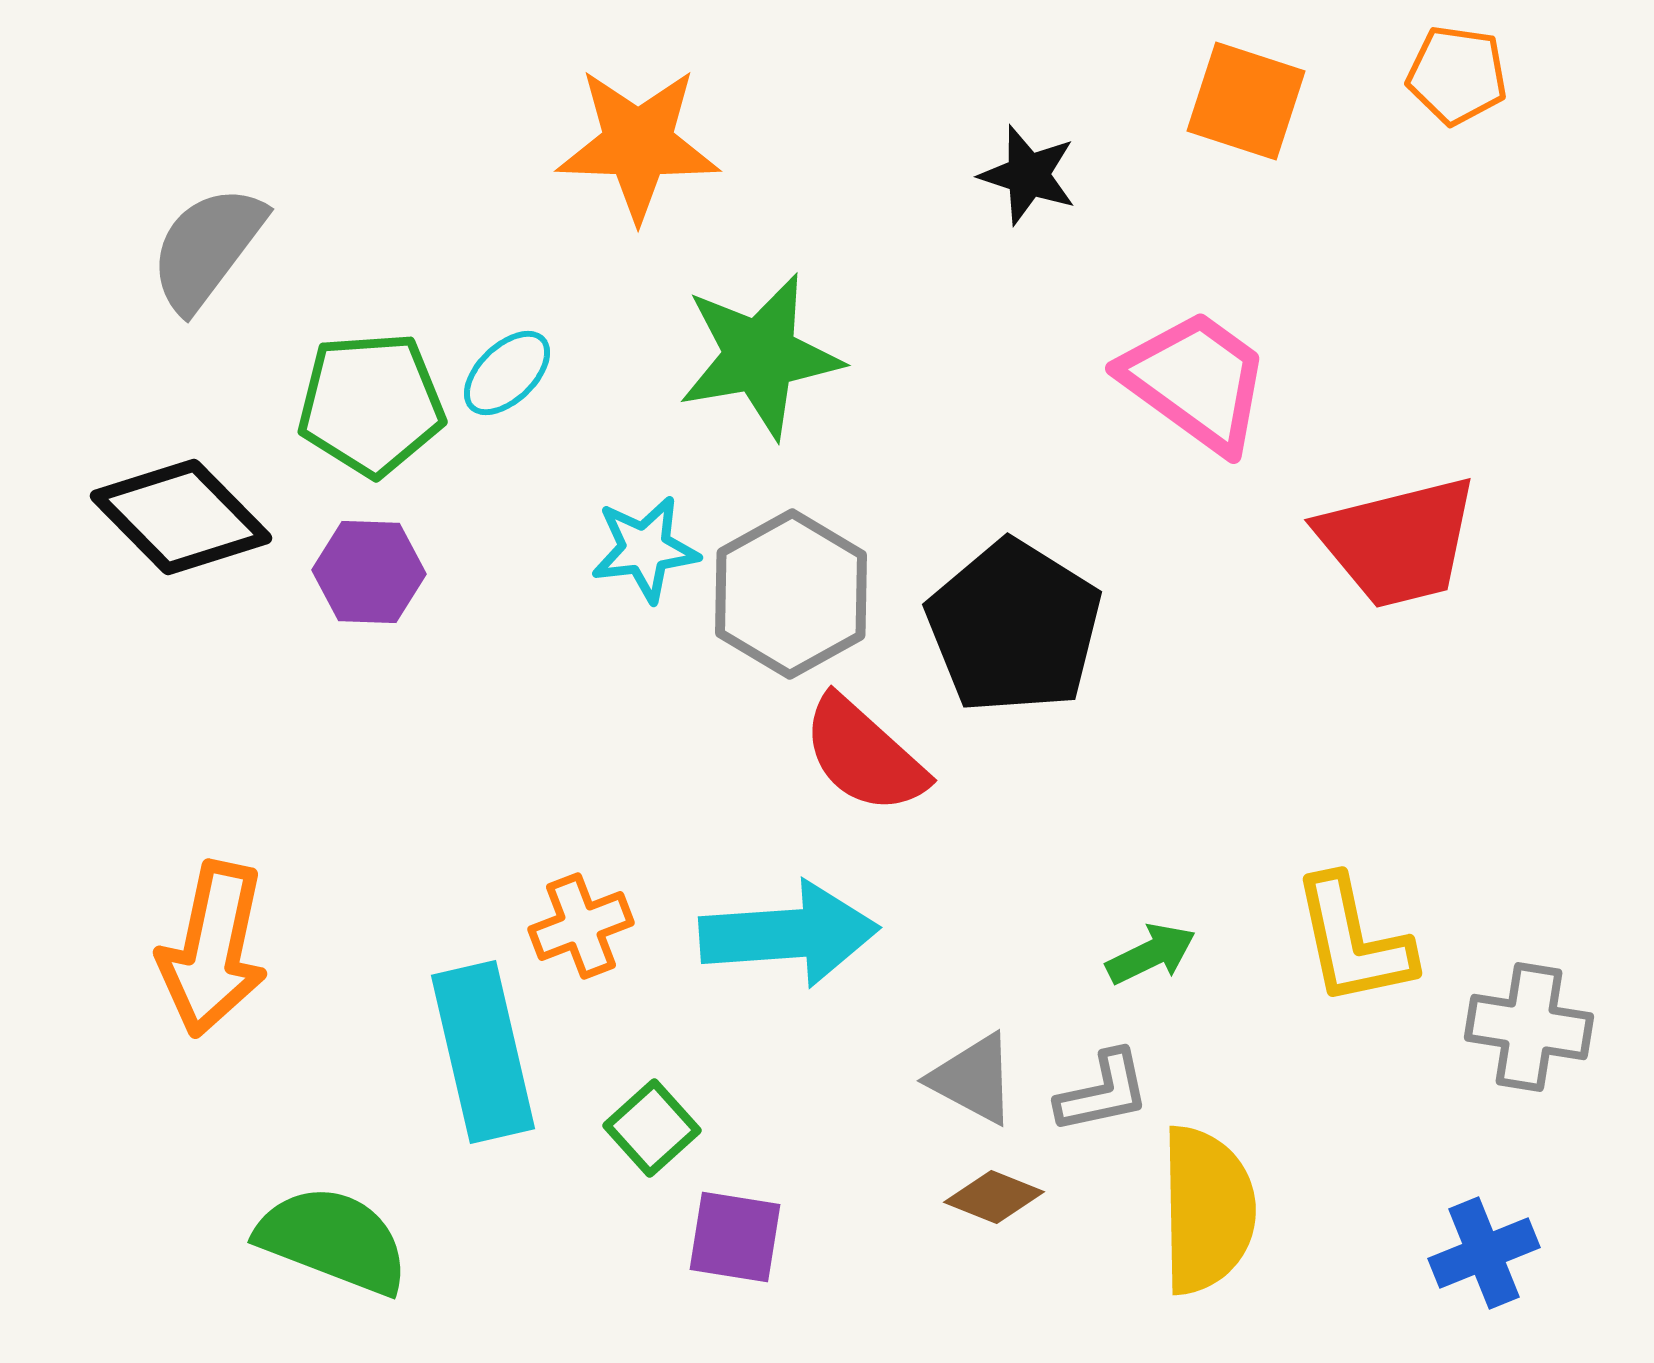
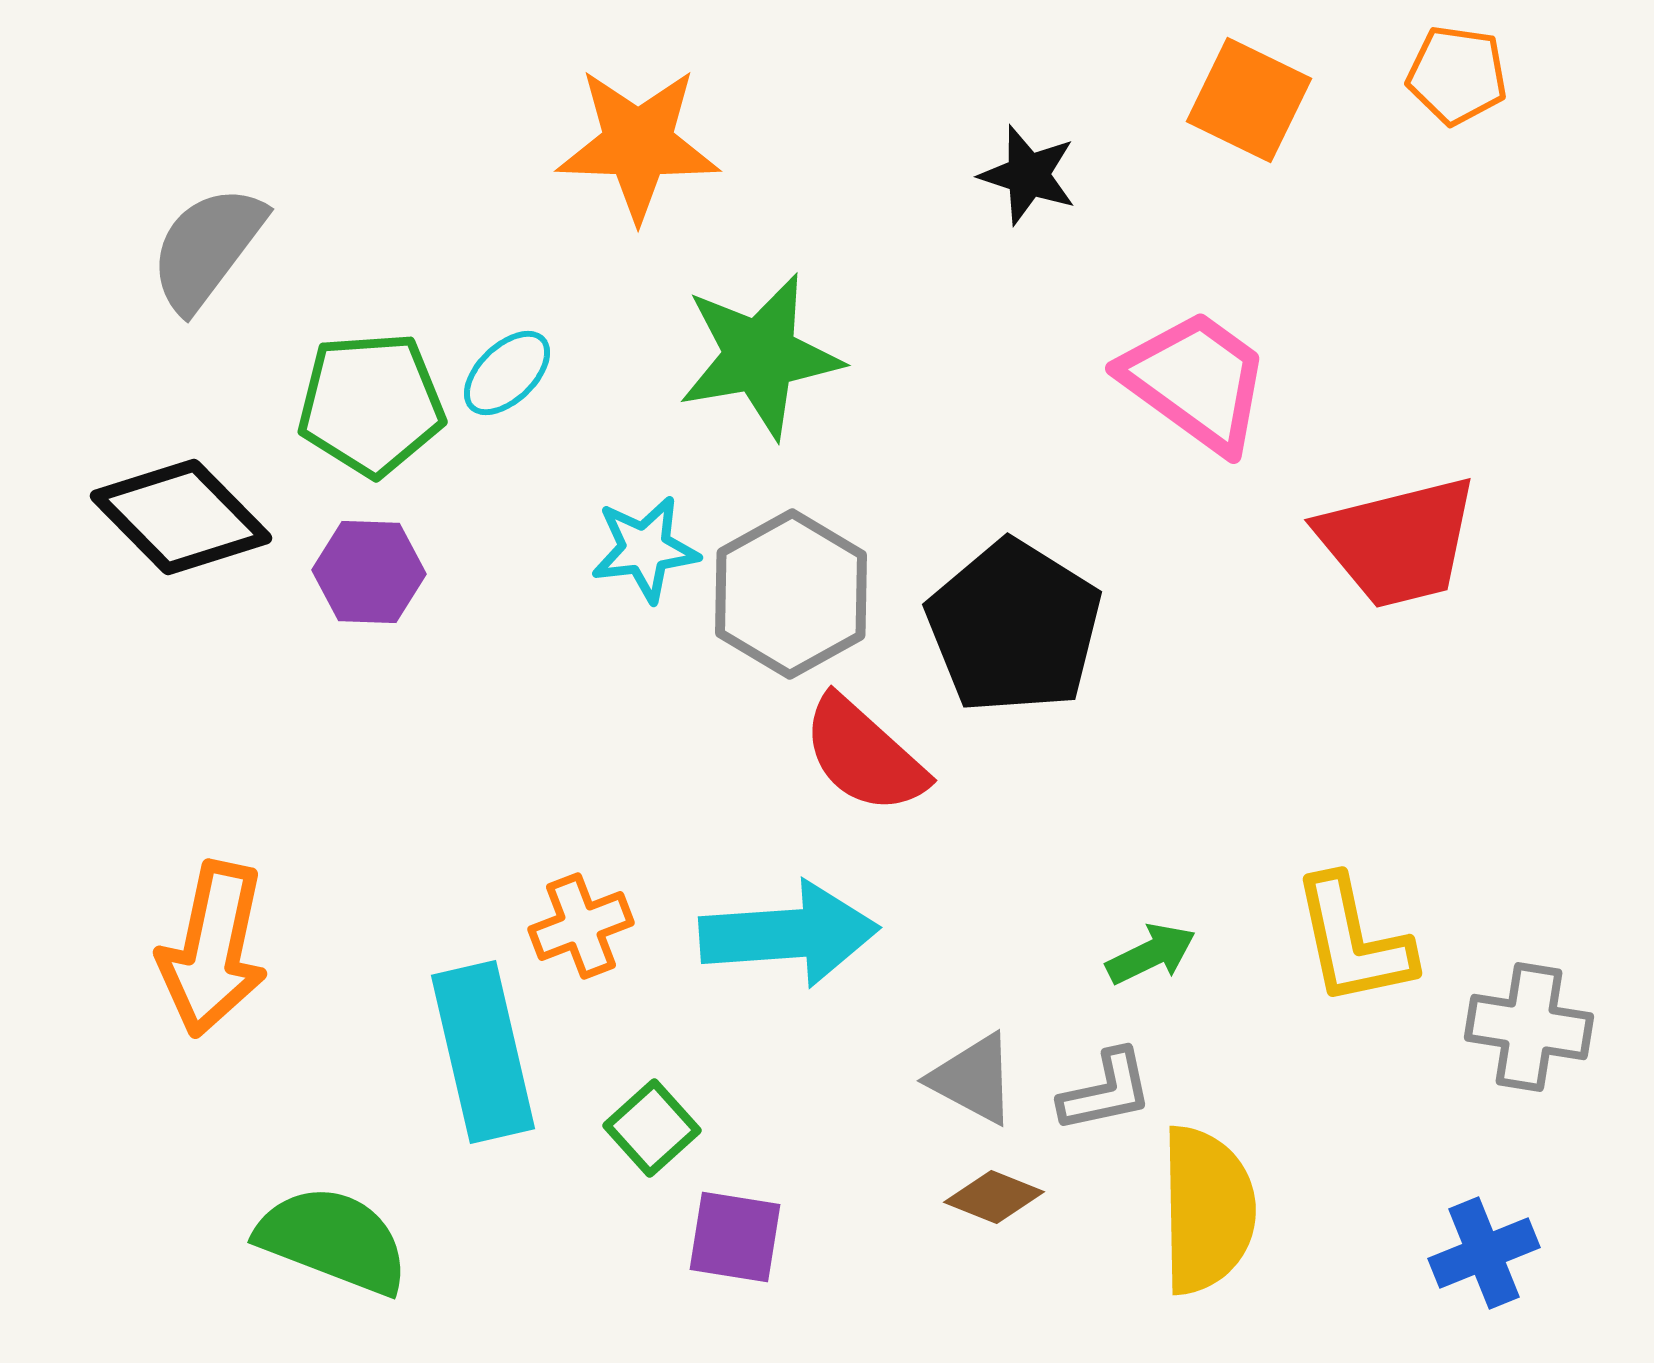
orange square: moved 3 px right, 1 px up; rotated 8 degrees clockwise
gray L-shape: moved 3 px right, 1 px up
